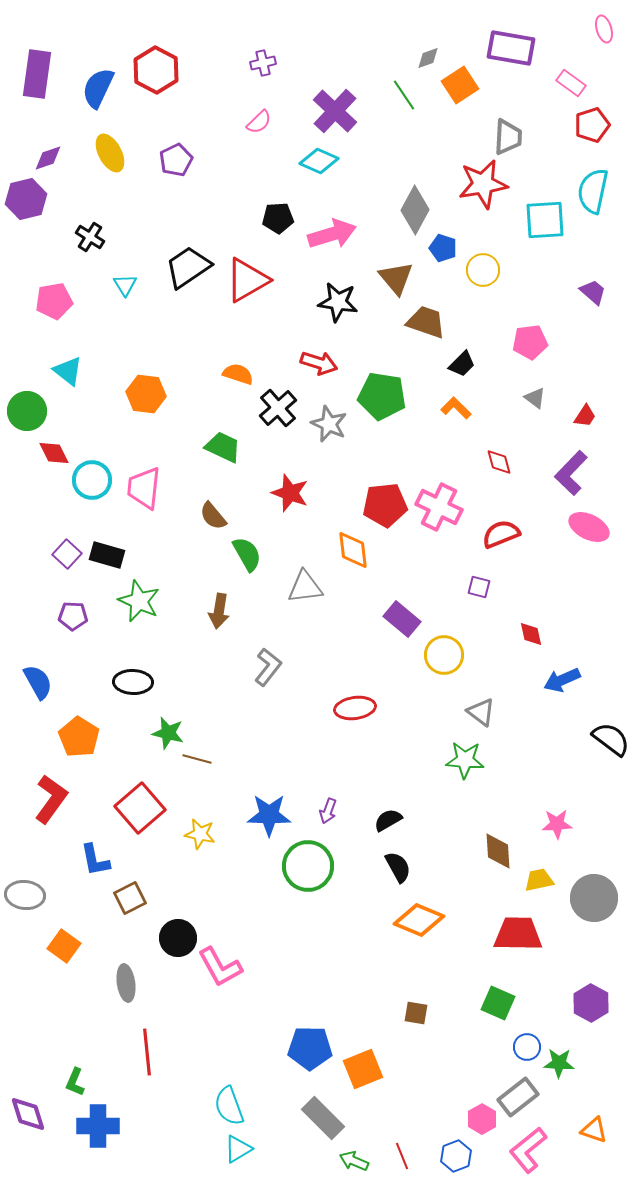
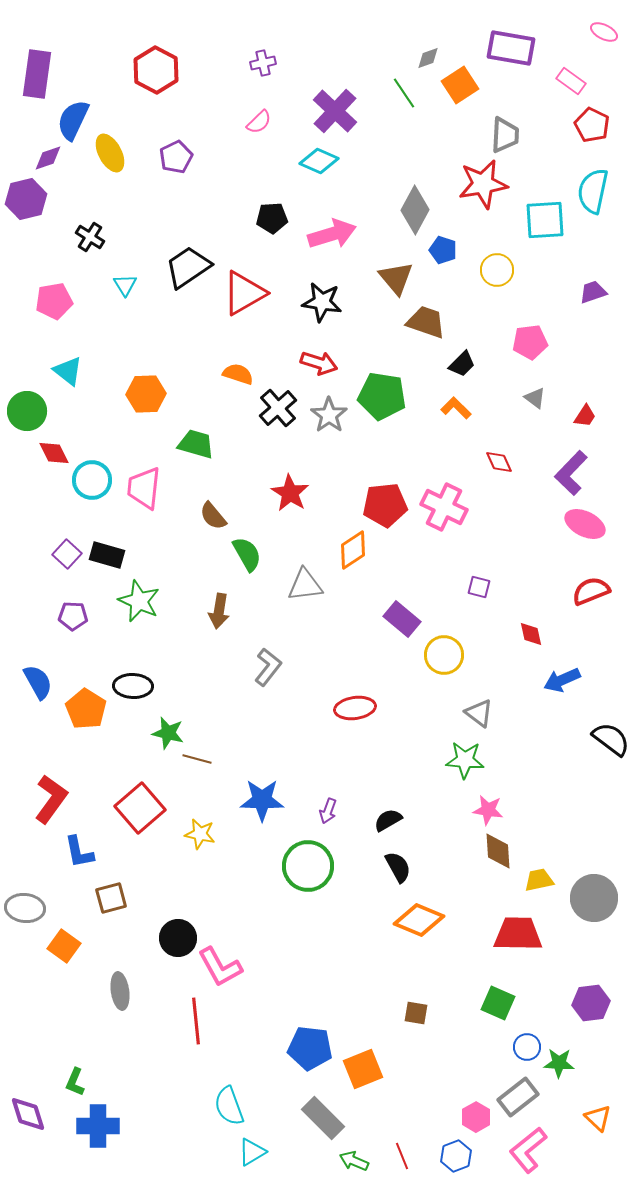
pink ellipse at (604, 29): moved 3 px down; rotated 48 degrees counterclockwise
pink rectangle at (571, 83): moved 2 px up
blue semicircle at (98, 88): moved 25 px left, 32 px down
green line at (404, 95): moved 2 px up
red pentagon at (592, 125): rotated 28 degrees counterclockwise
gray trapezoid at (508, 137): moved 3 px left, 2 px up
purple pentagon at (176, 160): moved 3 px up
black pentagon at (278, 218): moved 6 px left
blue pentagon at (443, 248): moved 2 px down
yellow circle at (483, 270): moved 14 px right
red triangle at (247, 280): moved 3 px left, 13 px down
purple trapezoid at (593, 292): rotated 60 degrees counterclockwise
black star at (338, 302): moved 16 px left
orange hexagon at (146, 394): rotated 9 degrees counterclockwise
gray star at (329, 424): moved 9 px up; rotated 12 degrees clockwise
green trapezoid at (223, 447): moved 27 px left, 3 px up; rotated 9 degrees counterclockwise
red diamond at (499, 462): rotated 8 degrees counterclockwise
red star at (290, 493): rotated 12 degrees clockwise
pink cross at (439, 507): moved 5 px right
pink ellipse at (589, 527): moved 4 px left, 3 px up
red semicircle at (501, 534): moved 90 px right, 57 px down
orange diamond at (353, 550): rotated 63 degrees clockwise
gray triangle at (305, 587): moved 2 px up
black ellipse at (133, 682): moved 4 px down
gray triangle at (481, 712): moved 2 px left, 1 px down
orange pentagon at (79, 737): moved 7 px right, 28 px up
blue star at (269, 815): moved 7 px left, 15 px up
pink star at (557, 824): moved 69 px left, 14 px up; rotated 12 degrees clockwise
blue L-shape at (95, 860): moved 16 px left, 8 px up
gray ellipse at (25, 895): moved 13 px down
brown square at (130, 898): moved 19 px left; rotated 12 degrees clockwise
gray ellipse at (126, 983): moved 6 px left, 8 px down
purple hexagon at (591, 1003): rotated 24 degrees clockwise
blue pentagon at (310, 1048): rotated 6 degrees clockwise
red line at (147, 1052): moved 49 px right, 31 px up
pink hexagon at (482, 1119): moved 6 px left, 2 px up
orange triangle at (594, 1130): moved 4 px right, 12 px up; rotated 24 degrees clockwise
cyan triangle at (238, 1149): moved 14 px right, 3 px down
